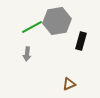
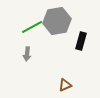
brown triangle: moved 4 px left, 1 px down
